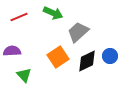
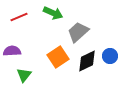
green triangle: rotated 21 degrees clockwise
